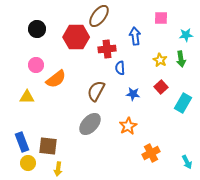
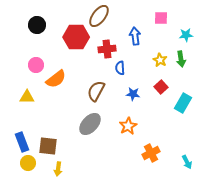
black circle: moved 4 px up
